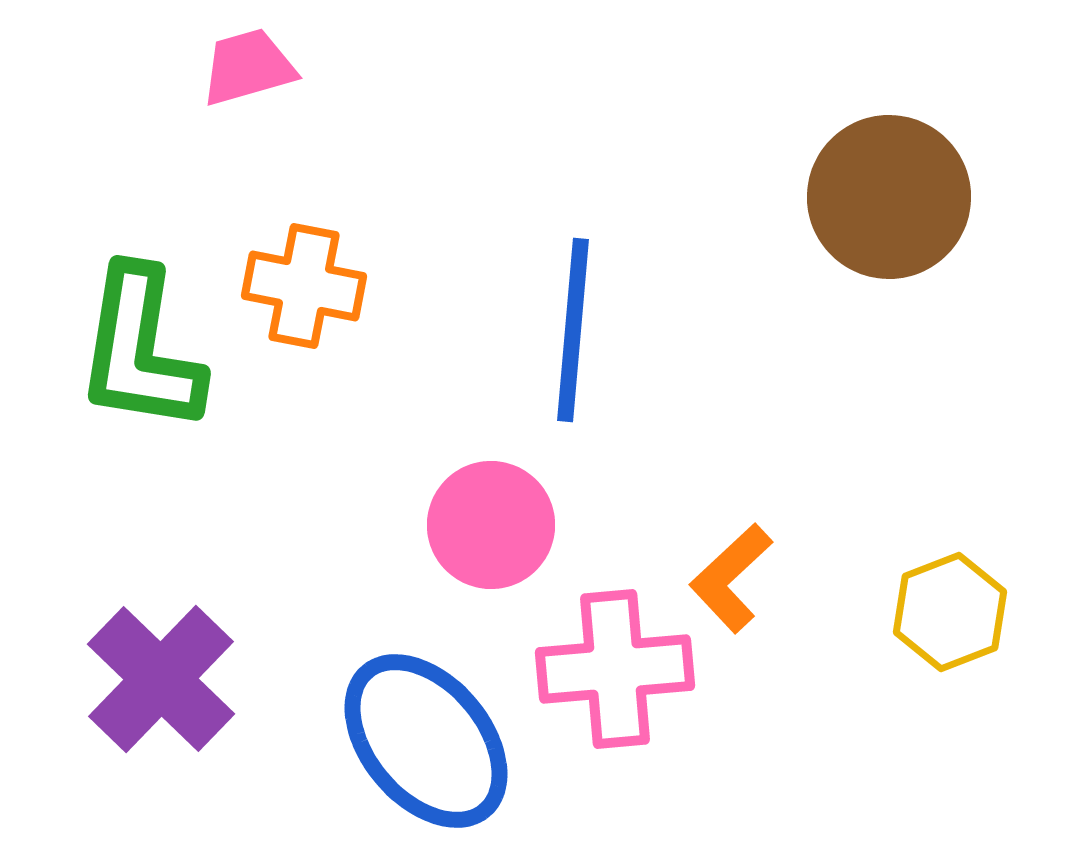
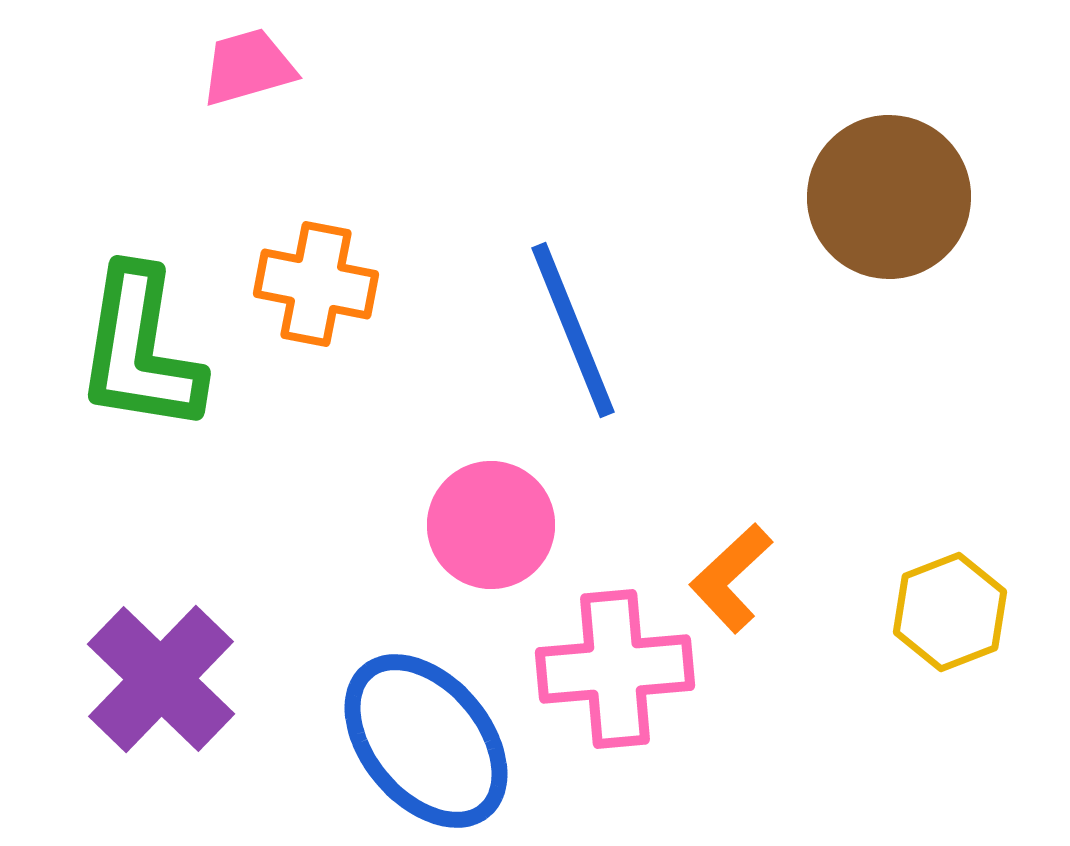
orange cross: moved 12 px right, 2 px up
blue line: rotated 27 degrees counterclockwise
